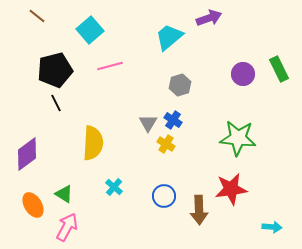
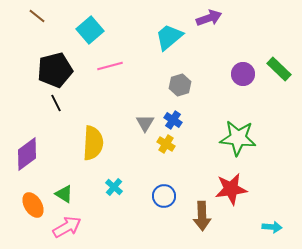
green rectangle: rotated 20 degrees counterclockwise
gray triangle: moved 3 px left
brown arrow: moved 3 px right, 6 px down
pink arrow: rotated 32 degrees clockwise
